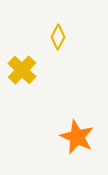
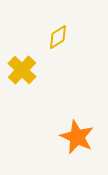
yellow diamond: rotated 30 degrees clockwise
